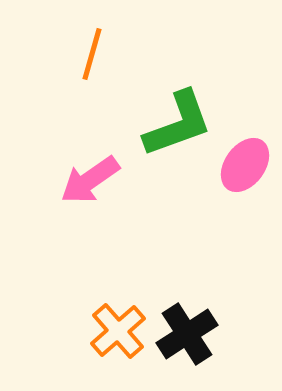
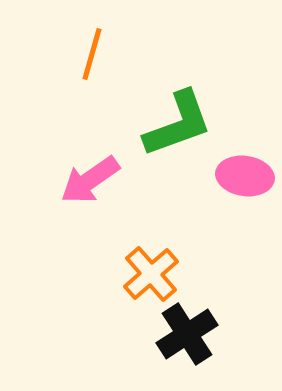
pink ellipse: moved 11 px down; rotated 62 degrees clockwise
orange cross: moved 33 px right, 57 px up
